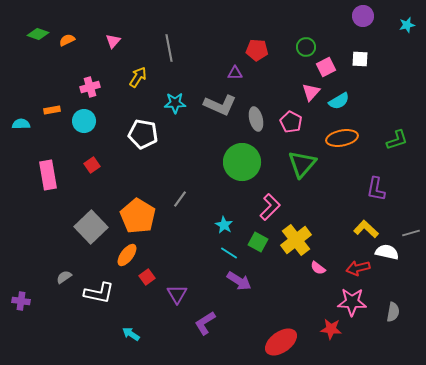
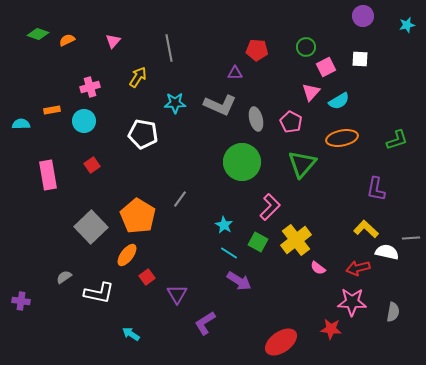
gray line at (411, 233): moved 5 px down; rotated 12 degrees clockwise
